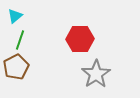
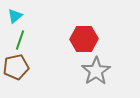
red hexagon: moved 4 px right
brown pentagon: rotated 15 degrees clockwise
gray star: moved 3 px up
